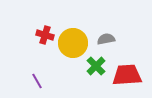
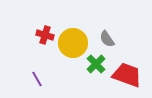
gray semicircle: moved 1 px right; rotated 114 degrees counterclockwise
green cross: moved 2 px up
red trapezoid: rotated 24 degrees clockwise
purple line: moved 2 px up
